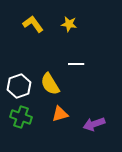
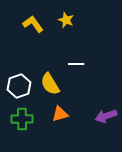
yellow star: moved 3 px left, 4 px up; rotated 14 degrees clockwise
green cross: moved 1 px right, 2 px down; rotated 20 degrees counterclockwise
purple arrow: moved 12 px right, 8 px up
